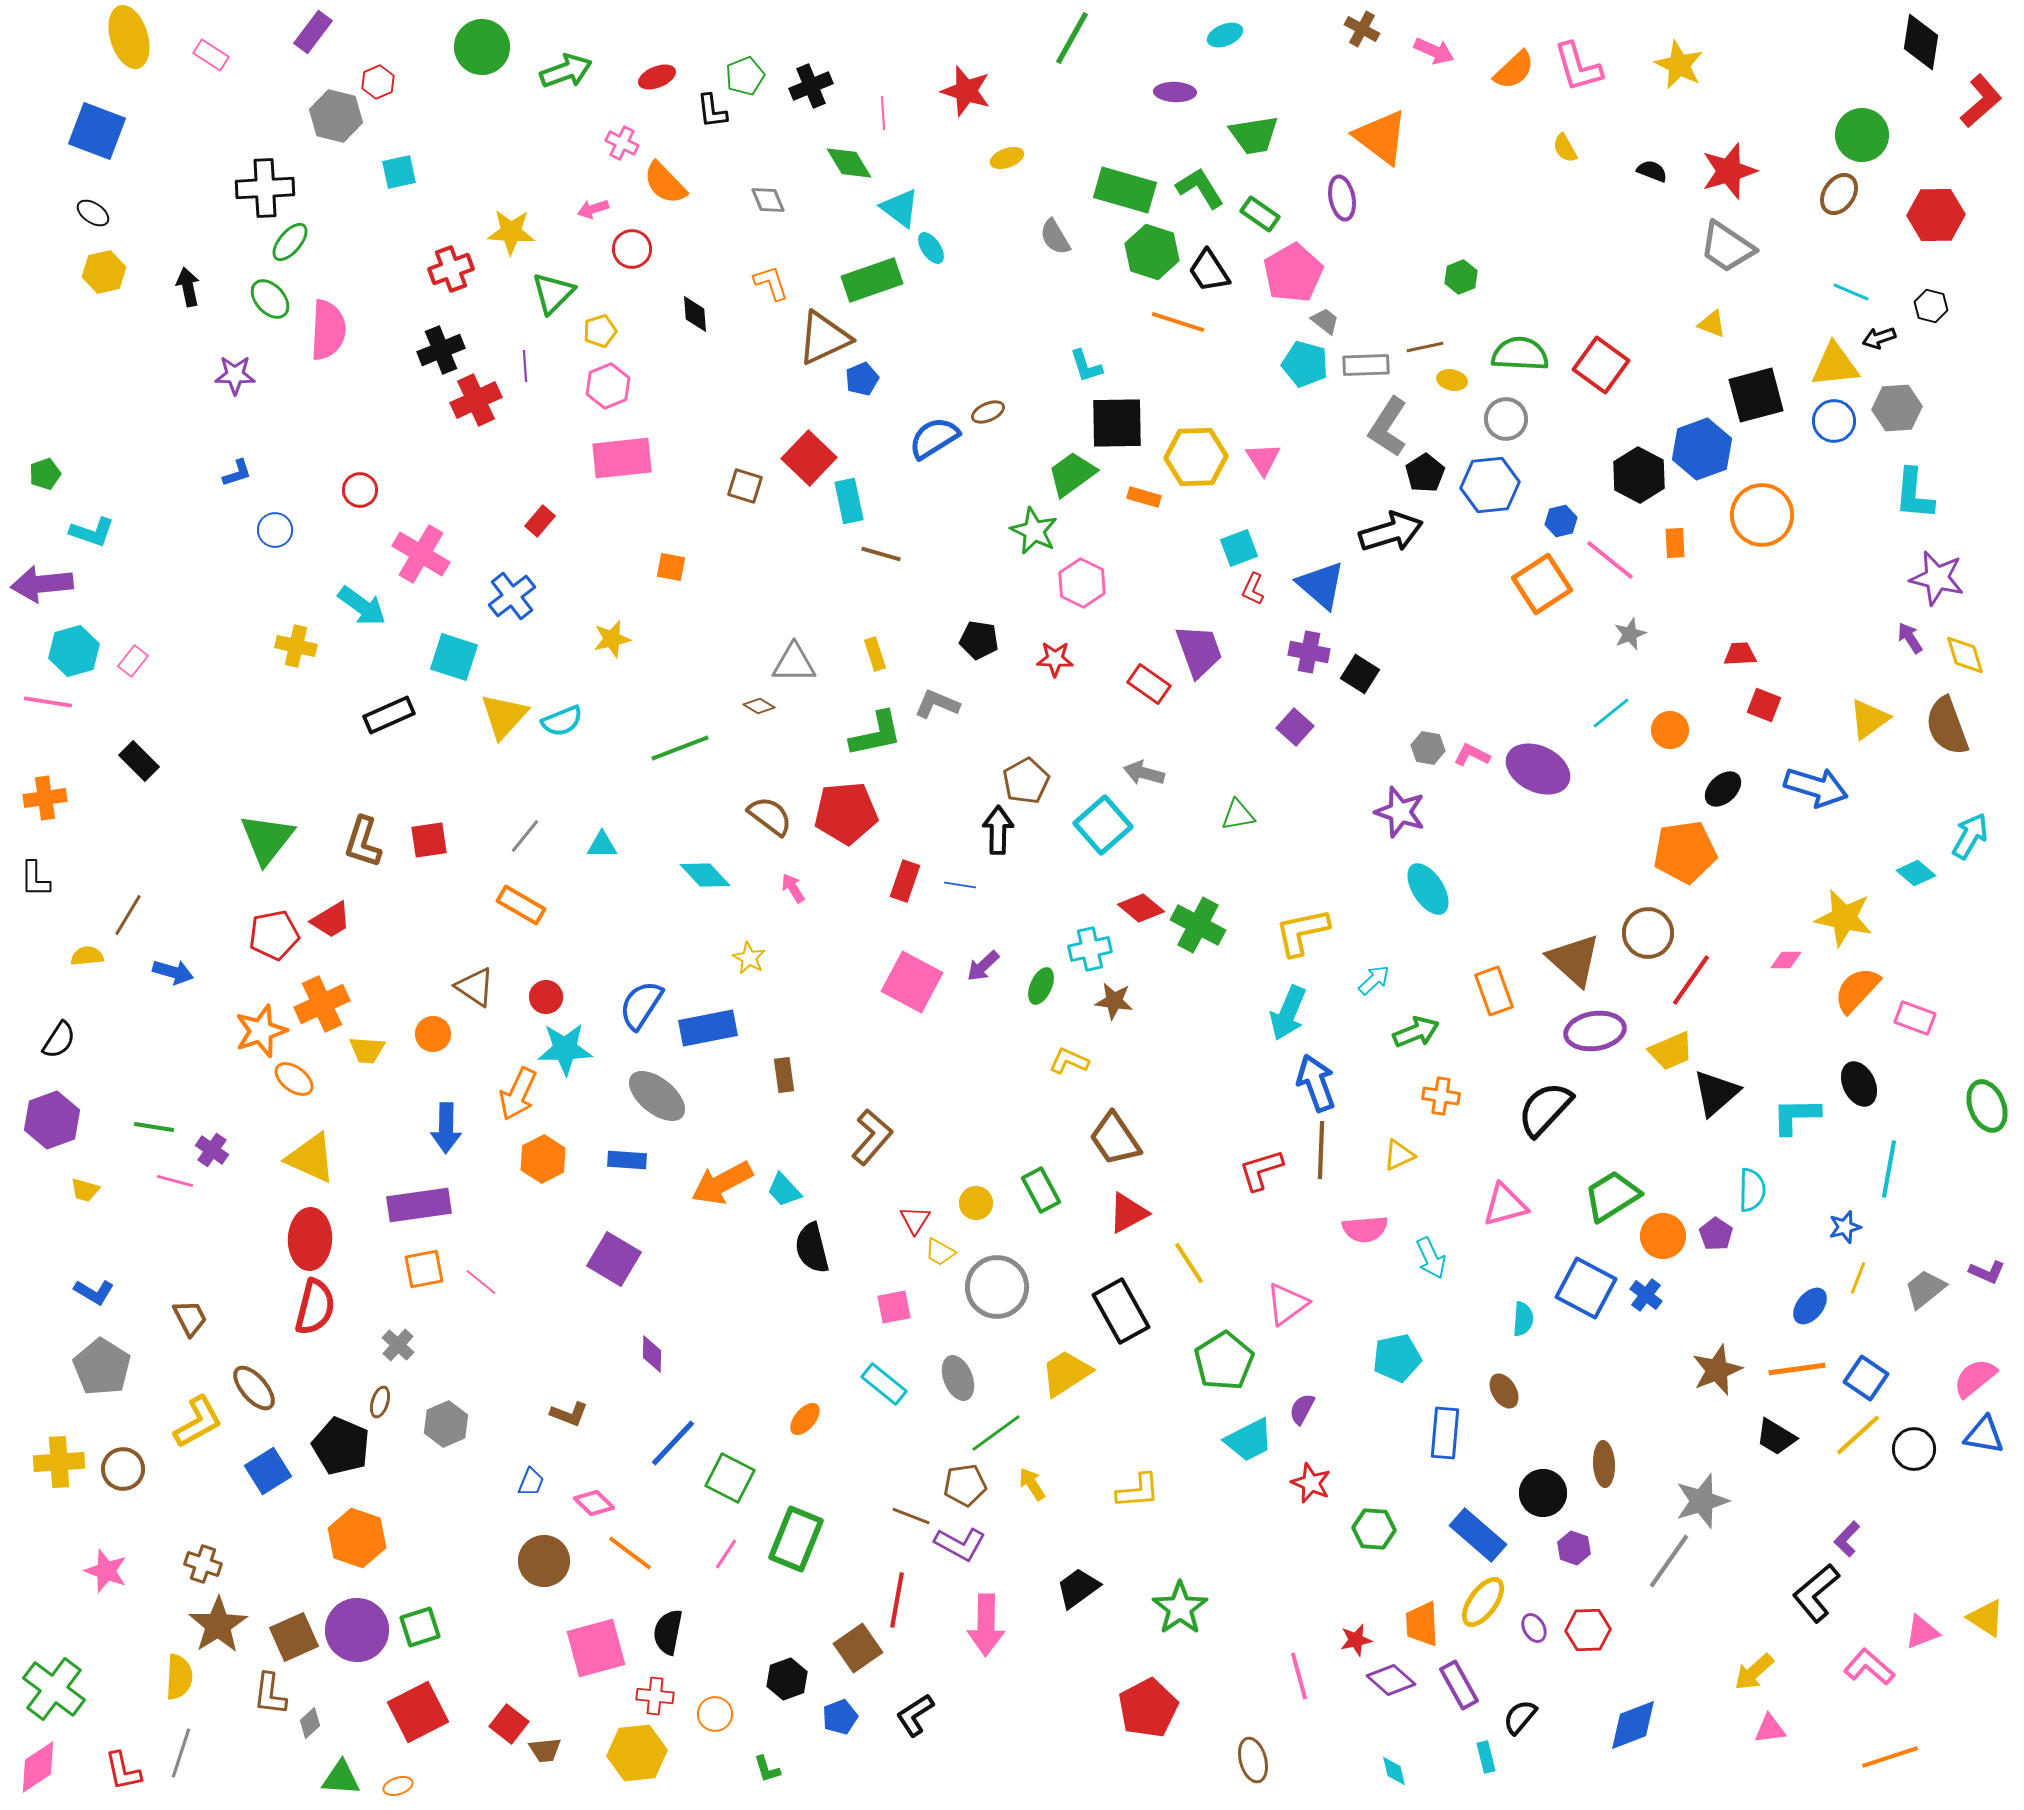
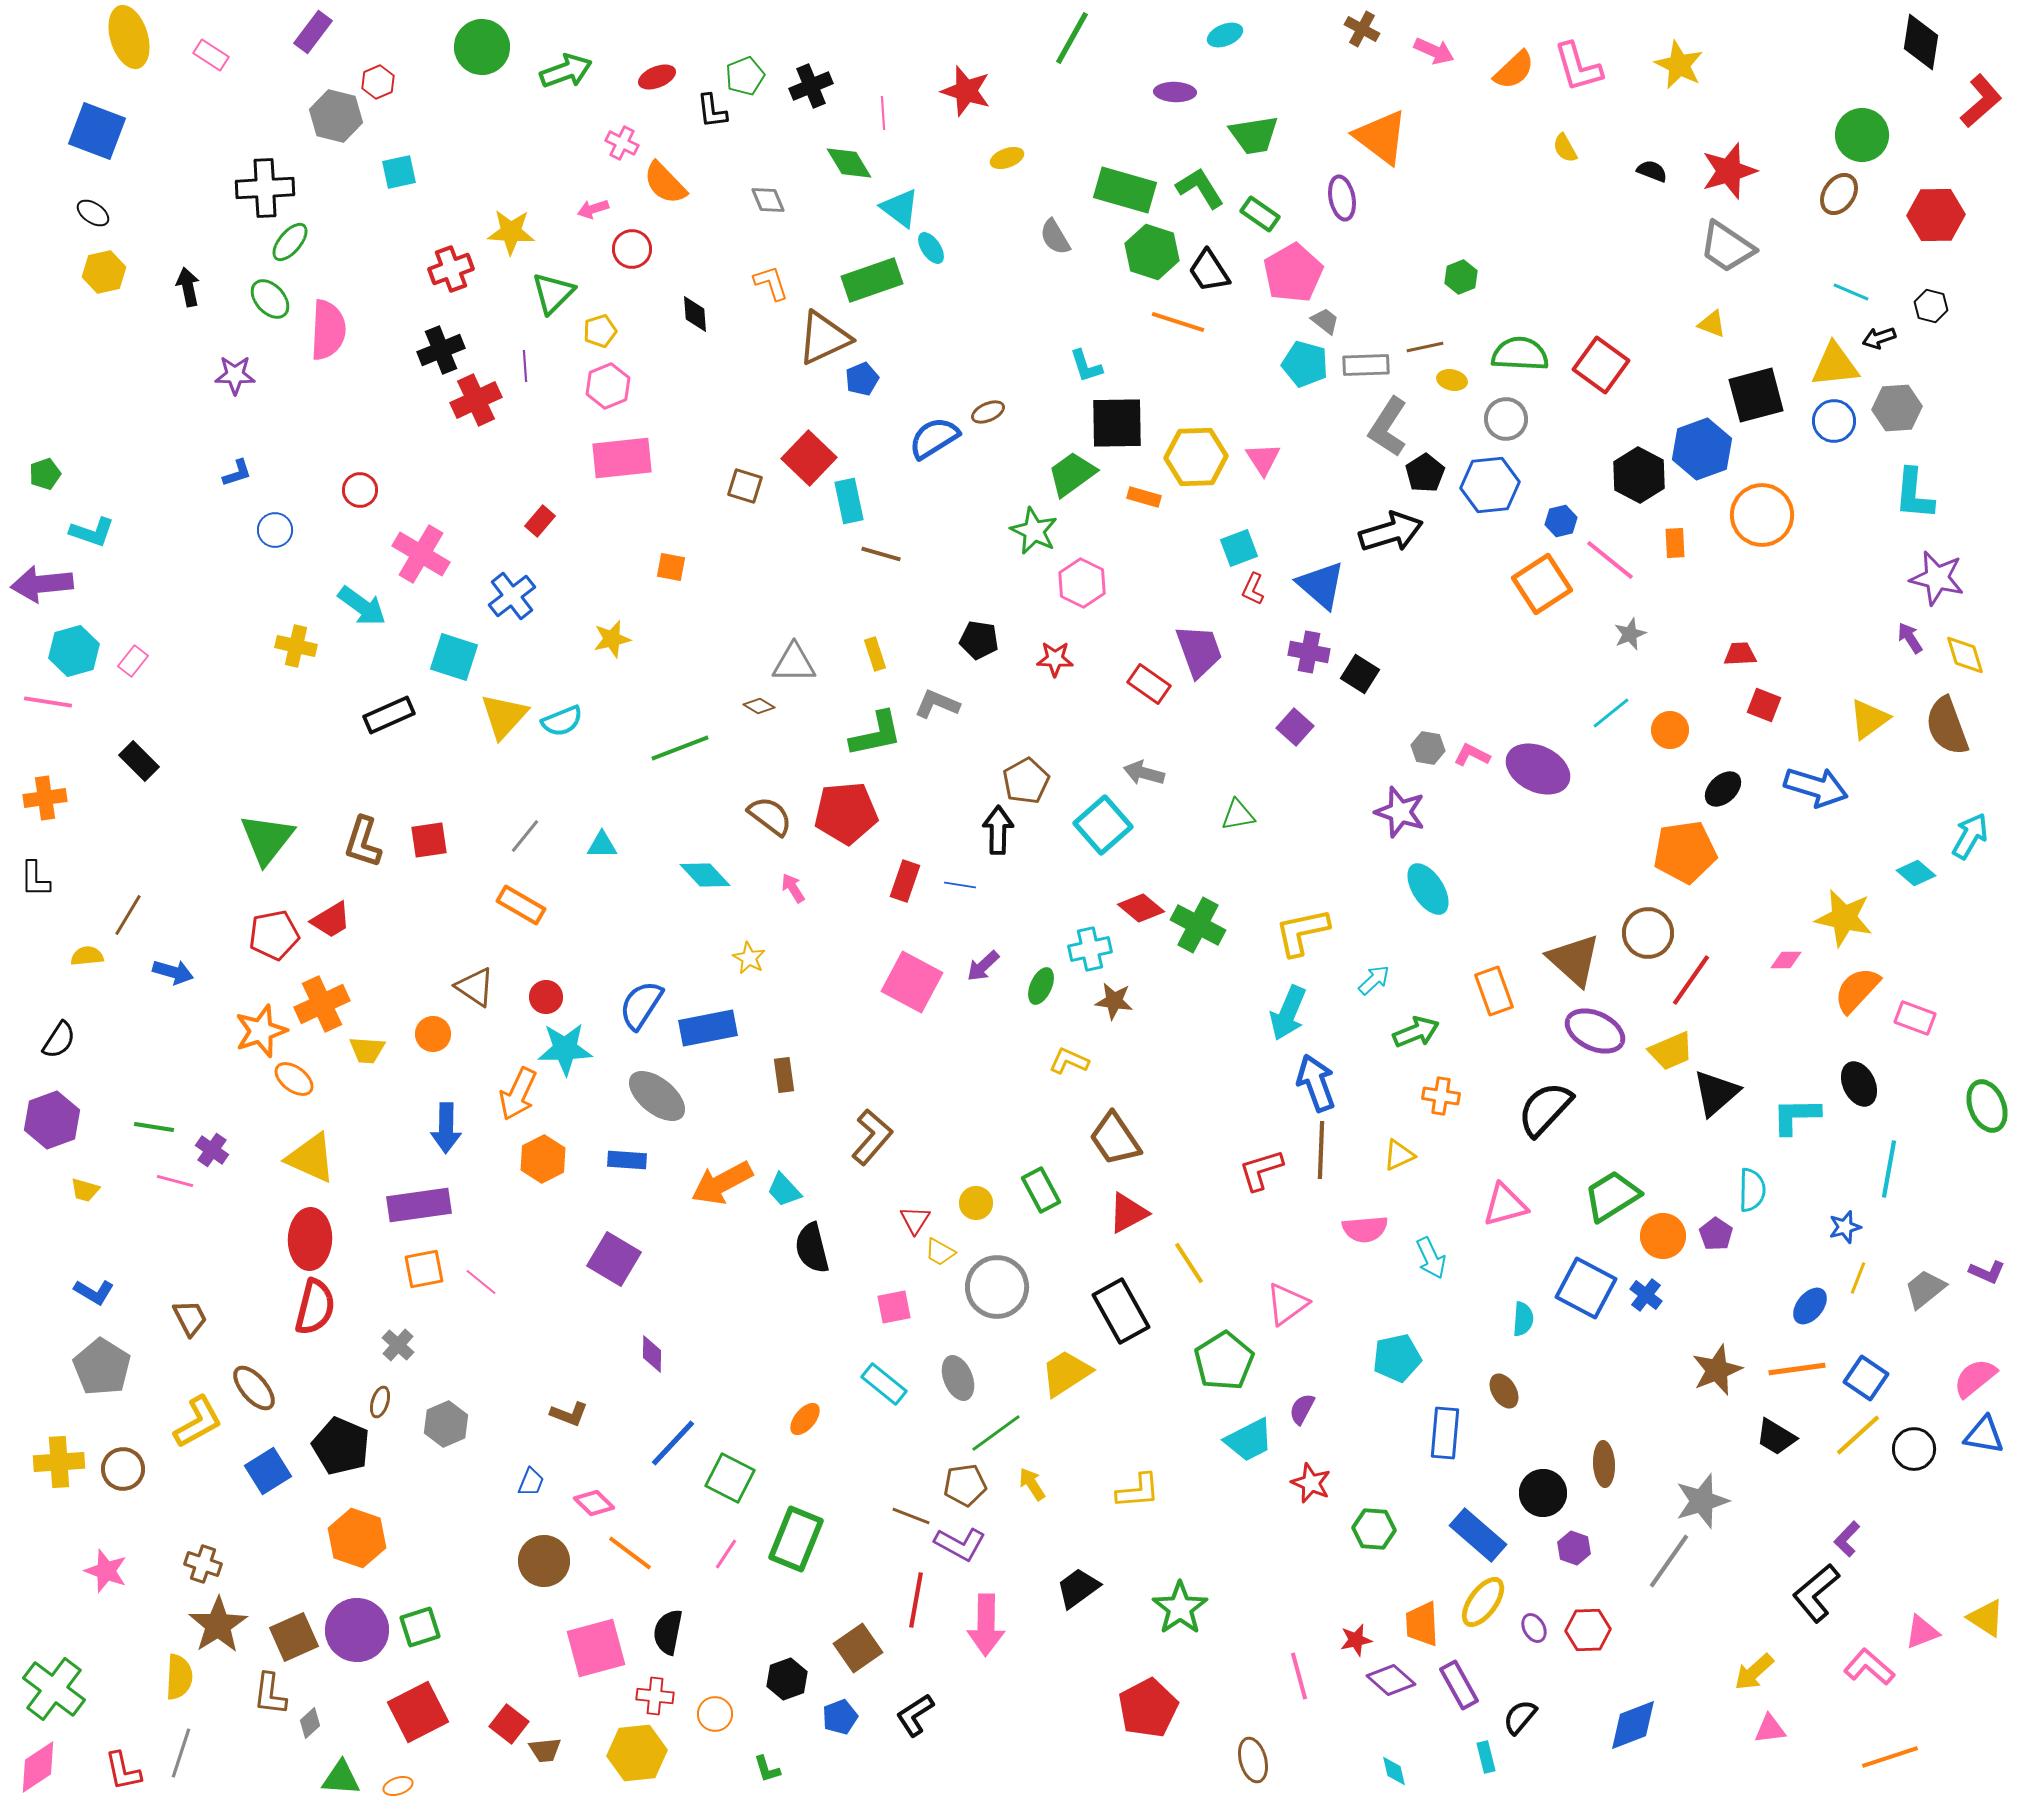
purple ellipse at (1595, 1031): rotated 34 degrees clockwise
red line at (897, 1600): moved 19 px right
